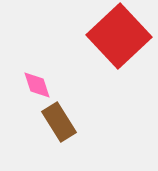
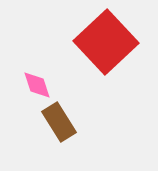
red square: moved 13 px left, 6 px down
